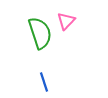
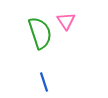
pink triangle: rotated 18 degrees counterclockwise
